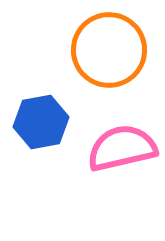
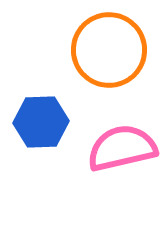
blue hexagon: rotated 8 degrees clockwise
